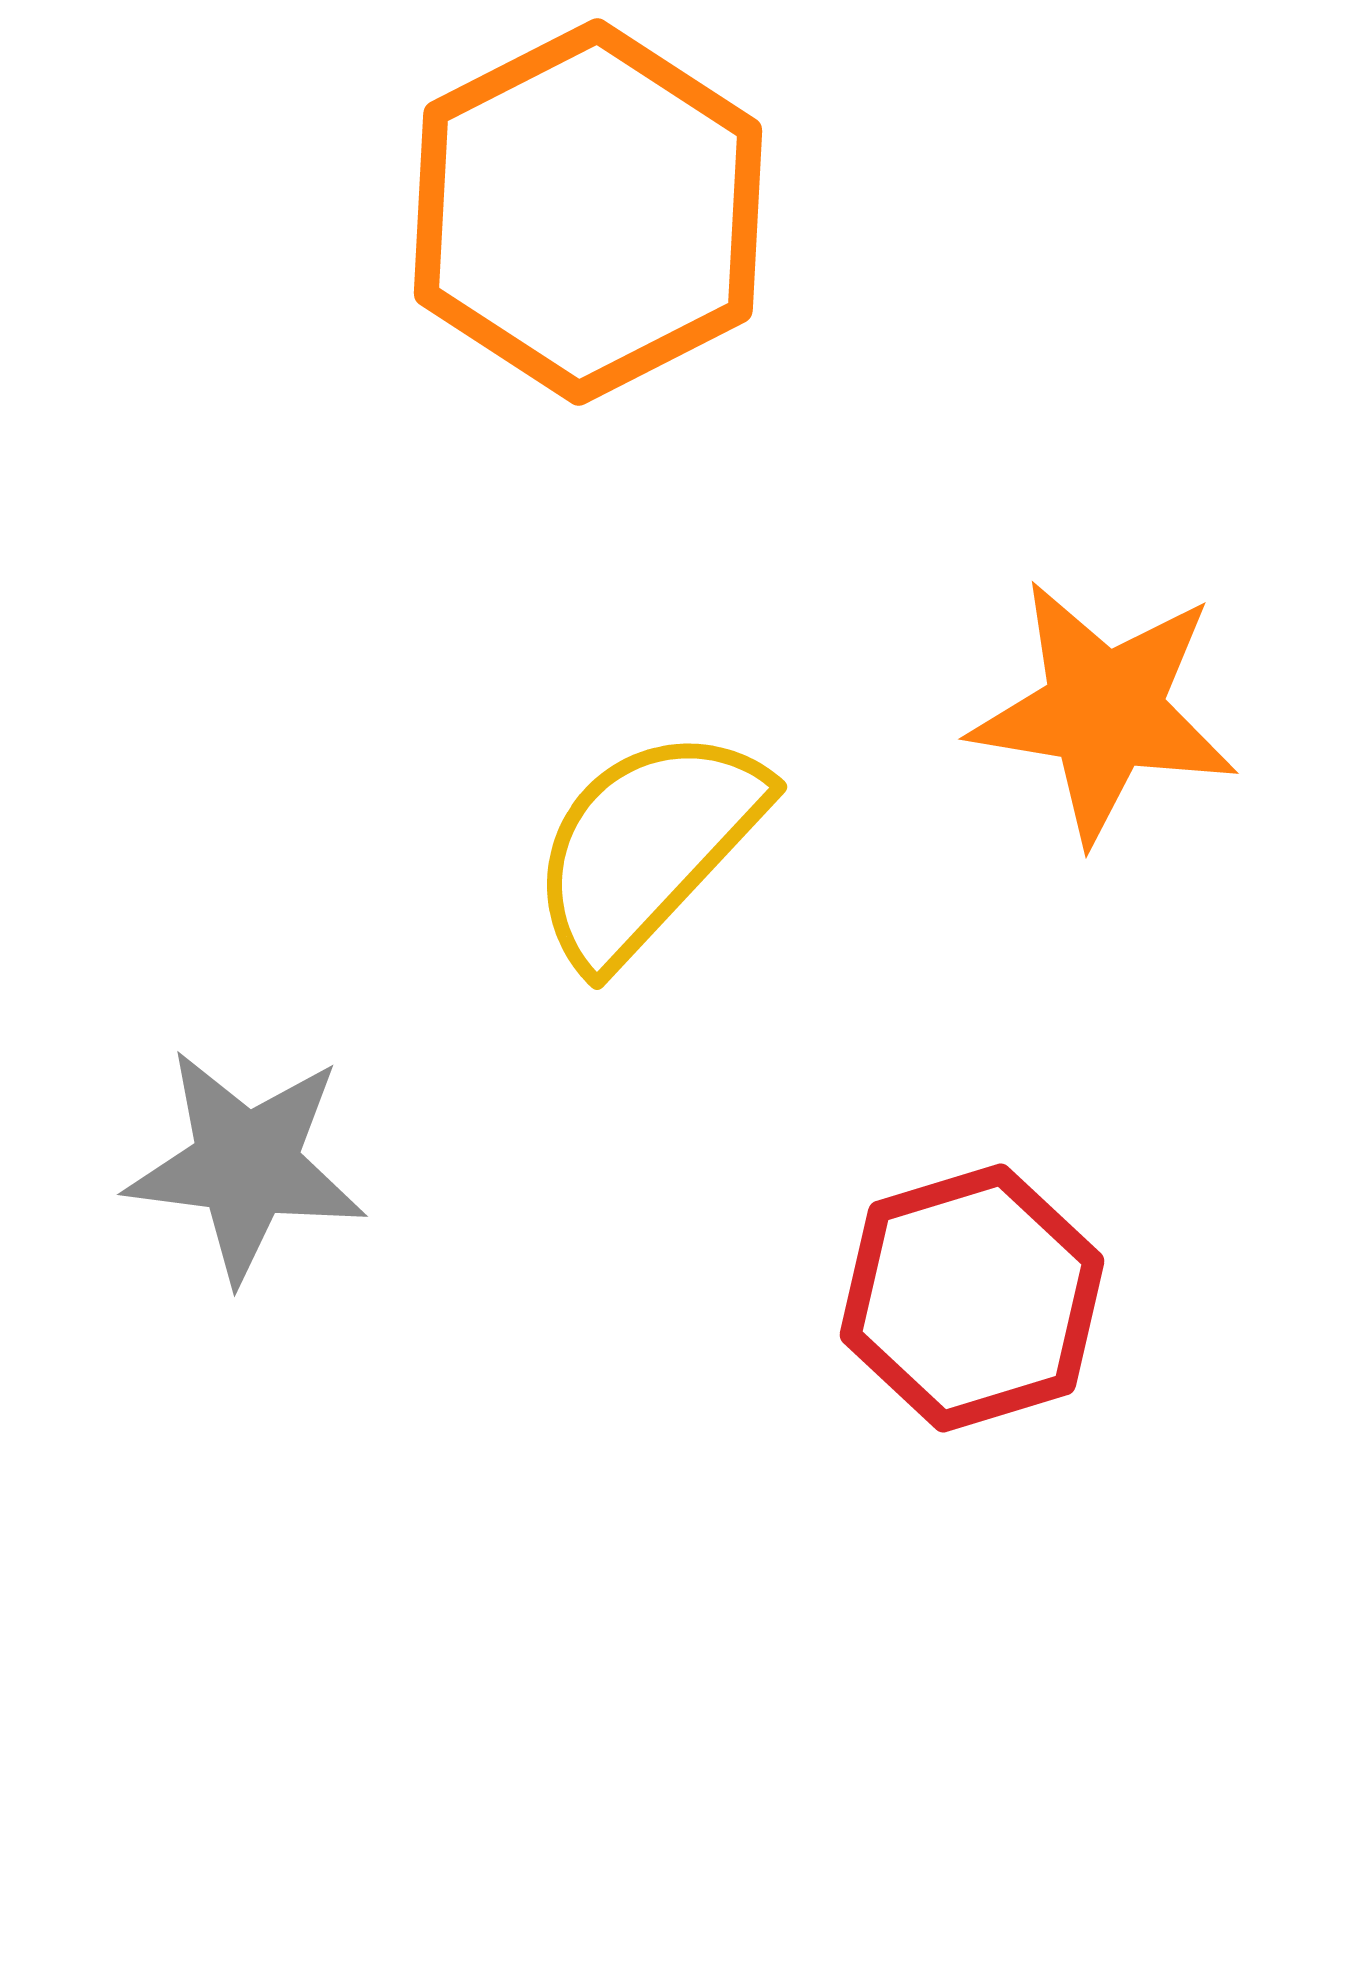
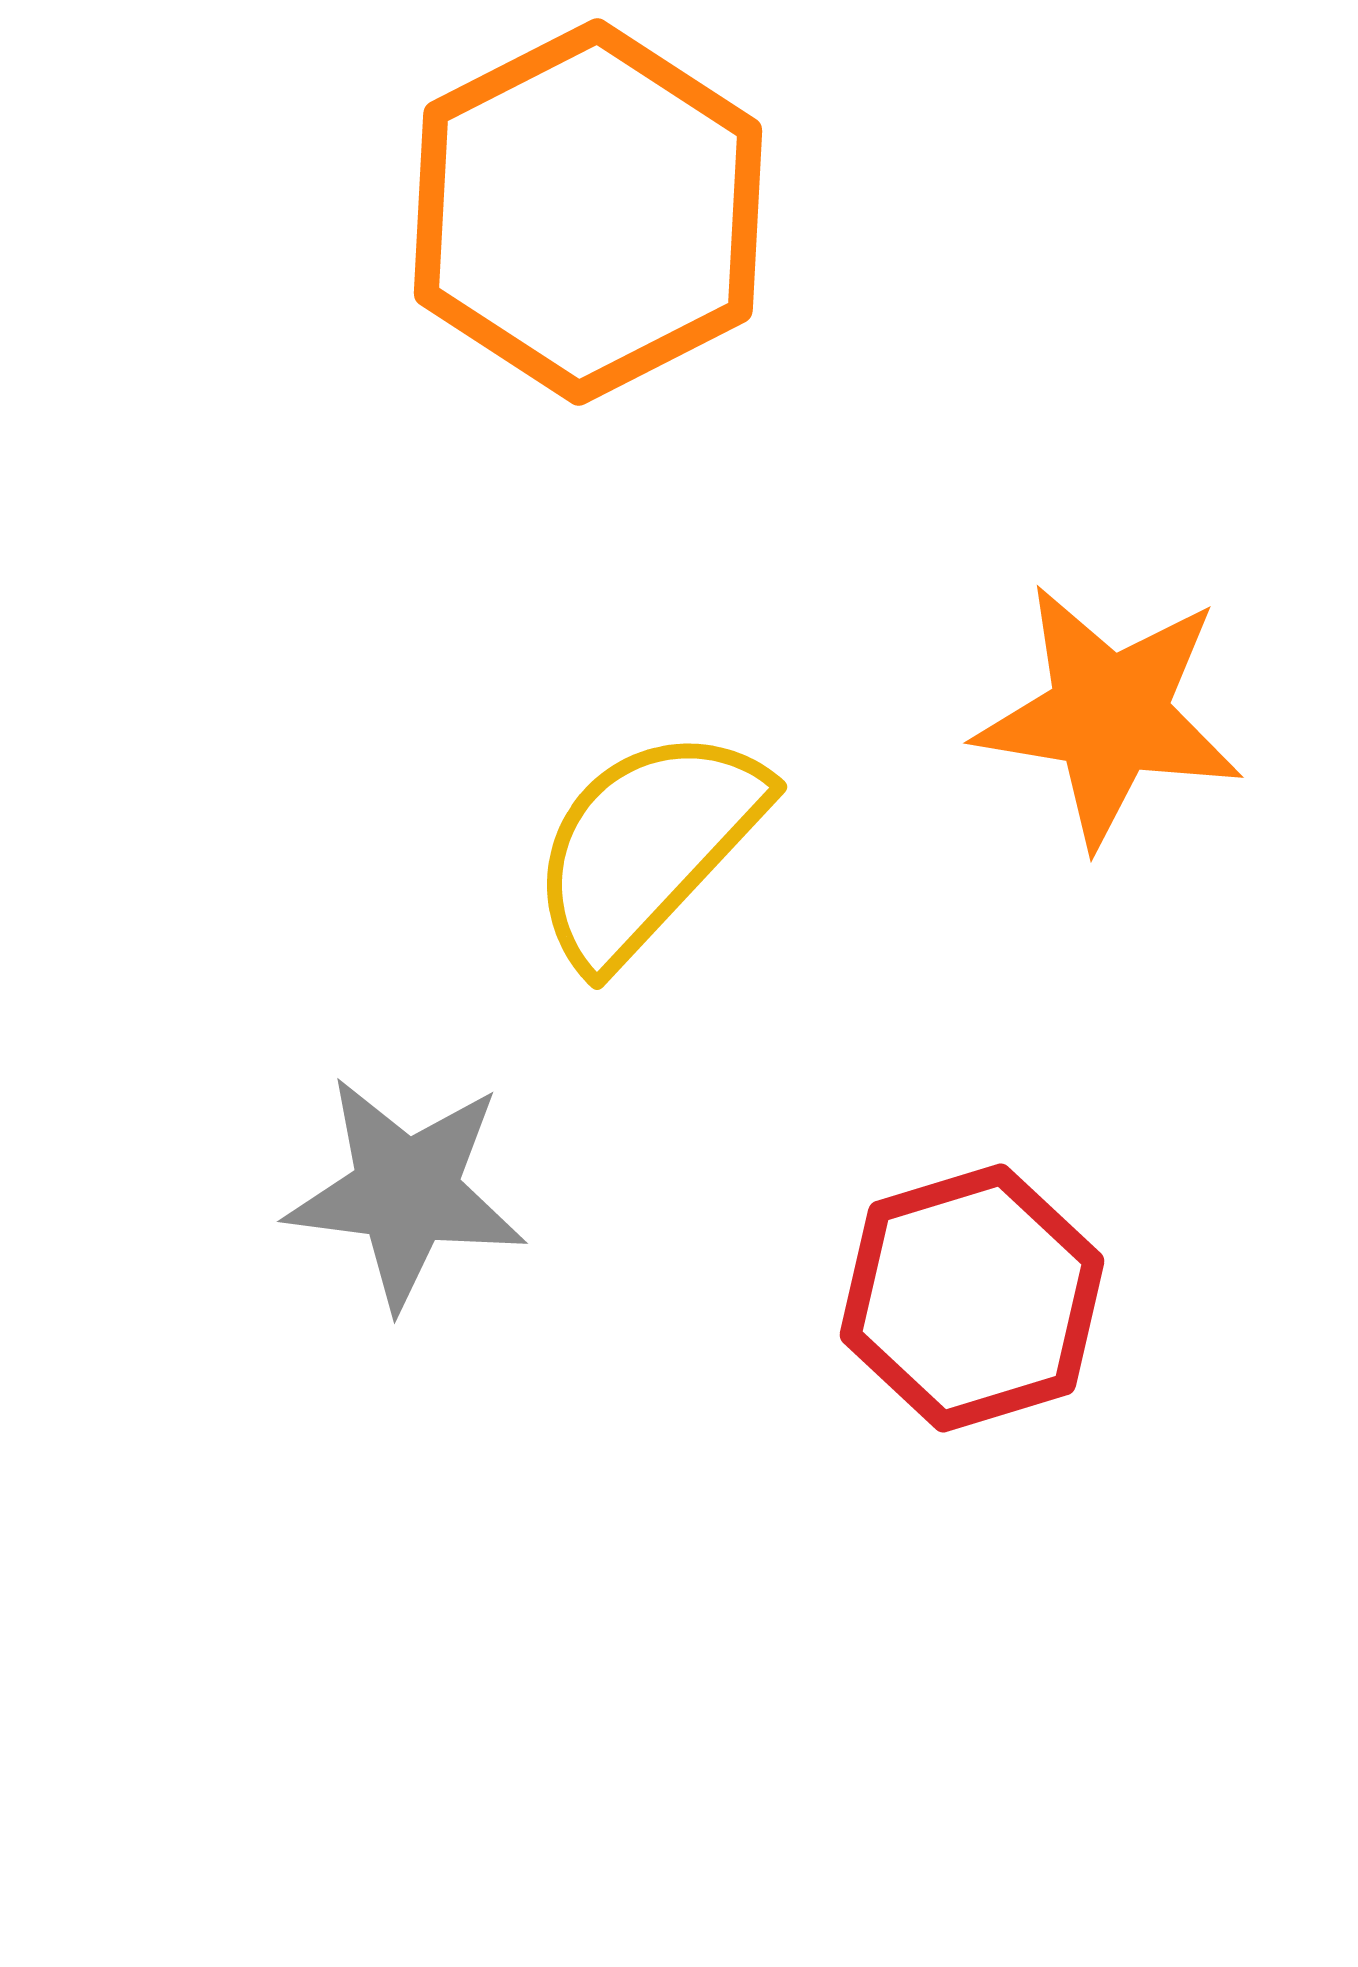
orange star: moved 5 px right, 4 px down
gray star: moved 160 px right, 27 px down
